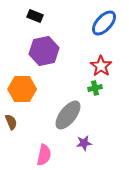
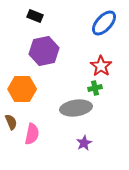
gray ellipse: moved 8 px right, 7 px up; rotated 44 degrees clockwise
purple star: rotated 21 degrees counterclockwise
pink semicircle: moved 12 px left, 21 px up
